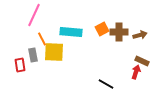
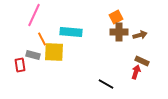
orange square: moved 14 px right, 12 px up
gray rectangle: rotated 64 degrees counterclockwise
